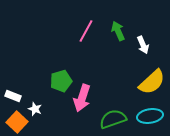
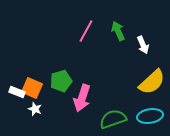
white rectangle: moved 4 px right, 4 px up
orange square: moved 15 px right, 34 px up; rotated 20 degrees counterclockwise
